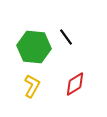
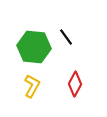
red diamond: rotated 30 degrees counterclockwise
